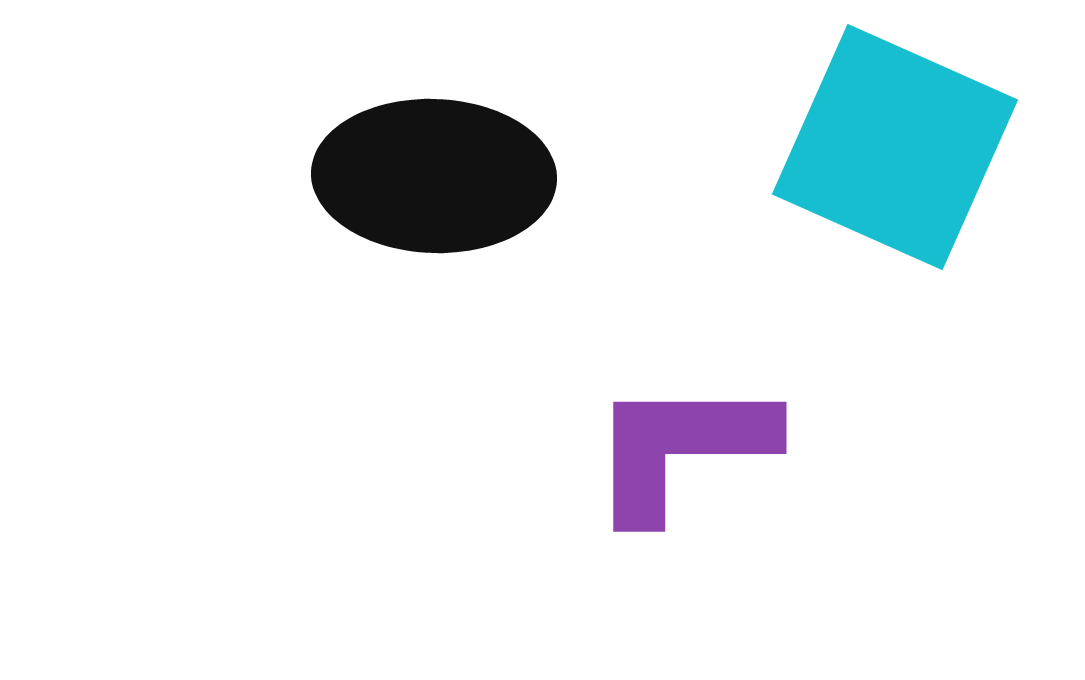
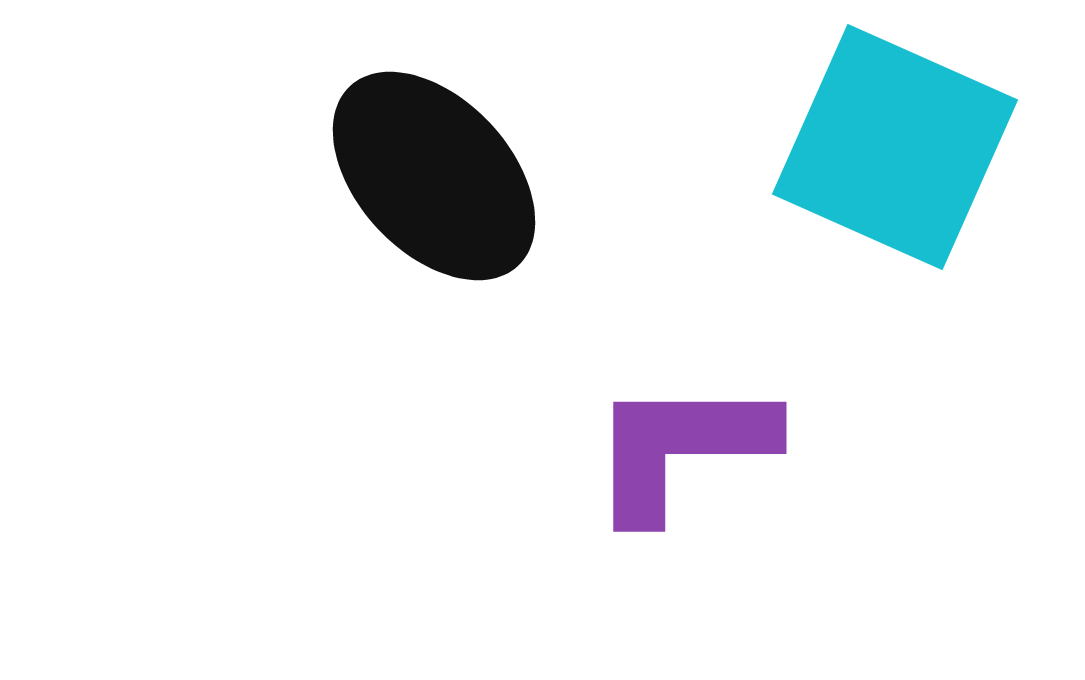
black ellipse: rotated 45 degrees clockwise
